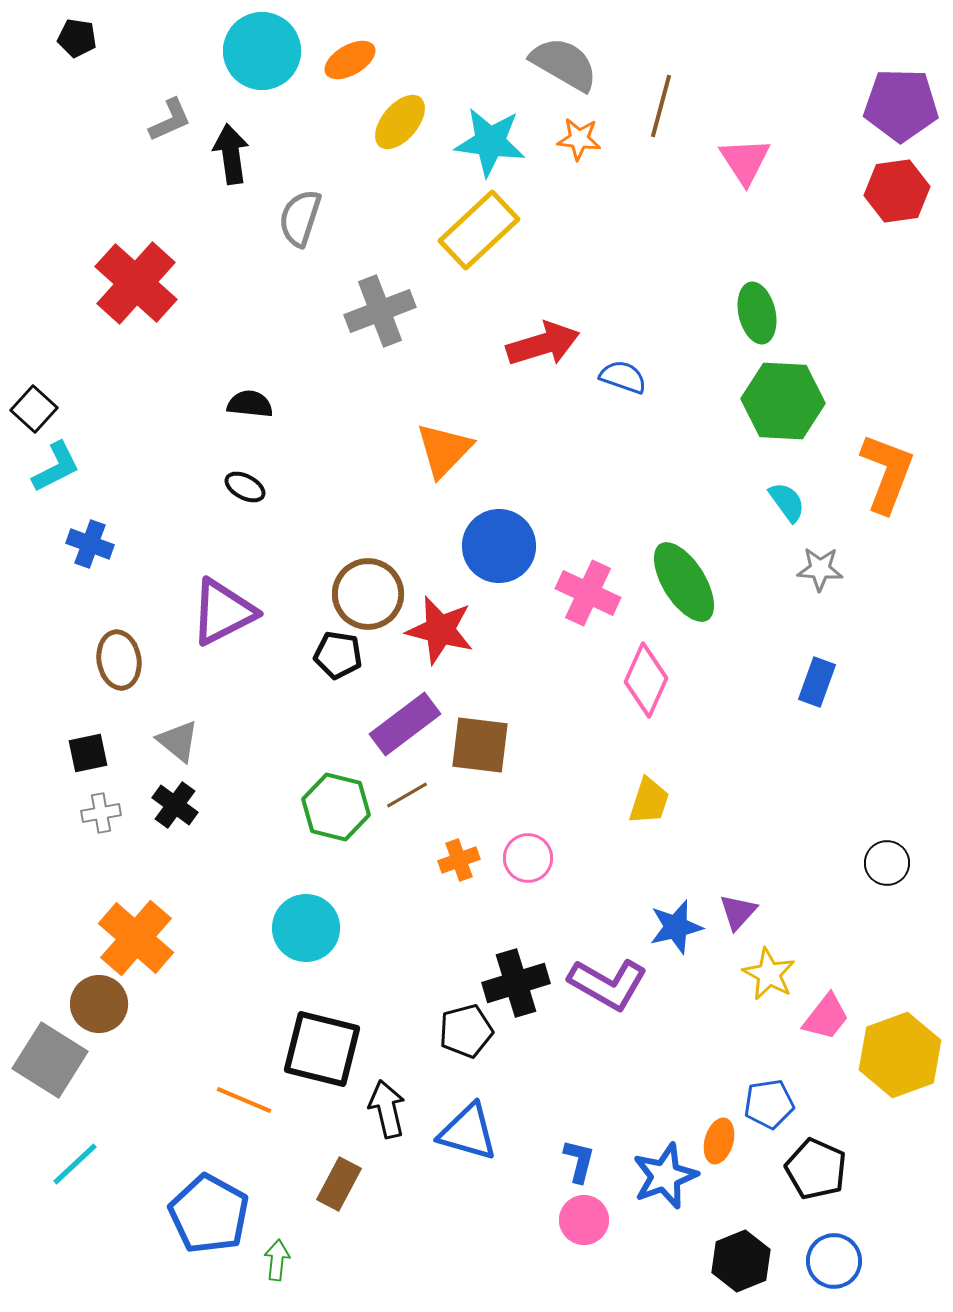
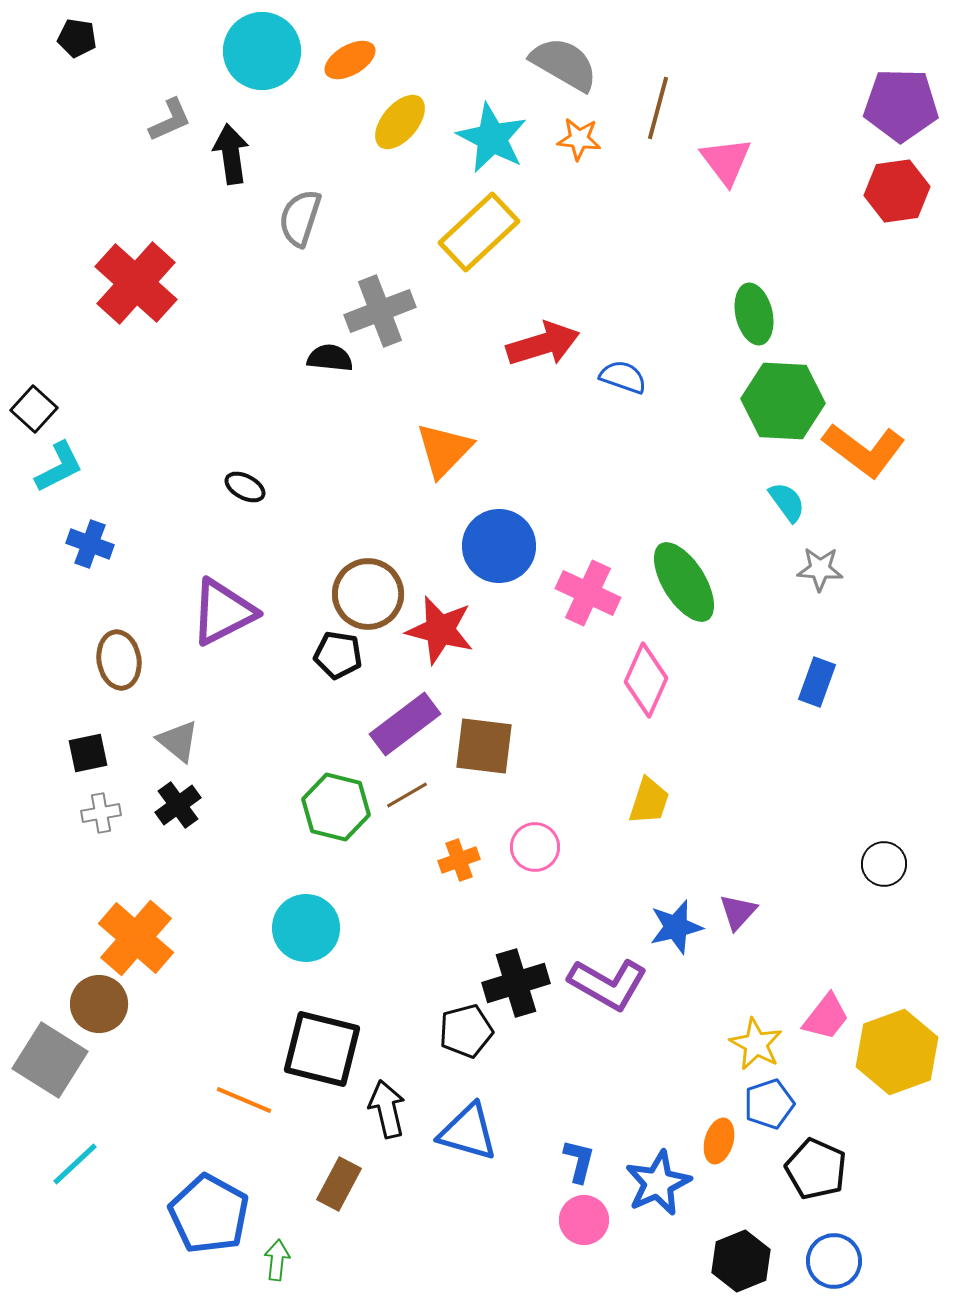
brown line at (661, 106): moved 3 px left, 2 px down
cyan star at (490, 142): moved 2 px right, 4 px up; rotated 20 degrees clockwise
pink triangle at (745, 161): moved 19 px left; rotated 4 degrees counterclockwise
yellow rectangle at (479, 230): moved 2 px down
green ellipse at (757, 313): moved 3 px left, 1 px down
black semicircle at (250, 404): moved 80 px right, 46 px up
cyan L-shape at (56, 467): moved 3 px right
orange L-shape at (887, 473): moved 23 px left, 23 px up; rotated 106 degrees clockwise
brown square at (480, 745): moved 4 px right, 1 px down
black cross at (175, 805): moved 3 px right; rotated 18 degrees clockwise
pink circle at (528, 858): moved 7 px right, 11 px up
black circle at (887, 863): moved 3 px left, 1 px down
yellow star at (769, 974): moved 13 px left, 70 px down
yellow hexagon at (900, 1055): moved 3 px left, 3 px up
blue pentagon at (769, 1104): rotated 9 degrees counterclockwise
blue star at (665, 1176): moved 7 px left, 7 px down; rotated 4 degrees counterclockwise
